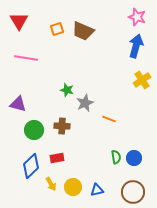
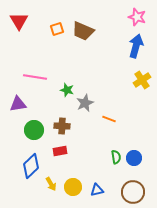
pink line: moved 9 px right, 19 px down
purple triangle: rotated 24 degrees counterclockwise
red rectangle: moved 3 px right, 7 px up
